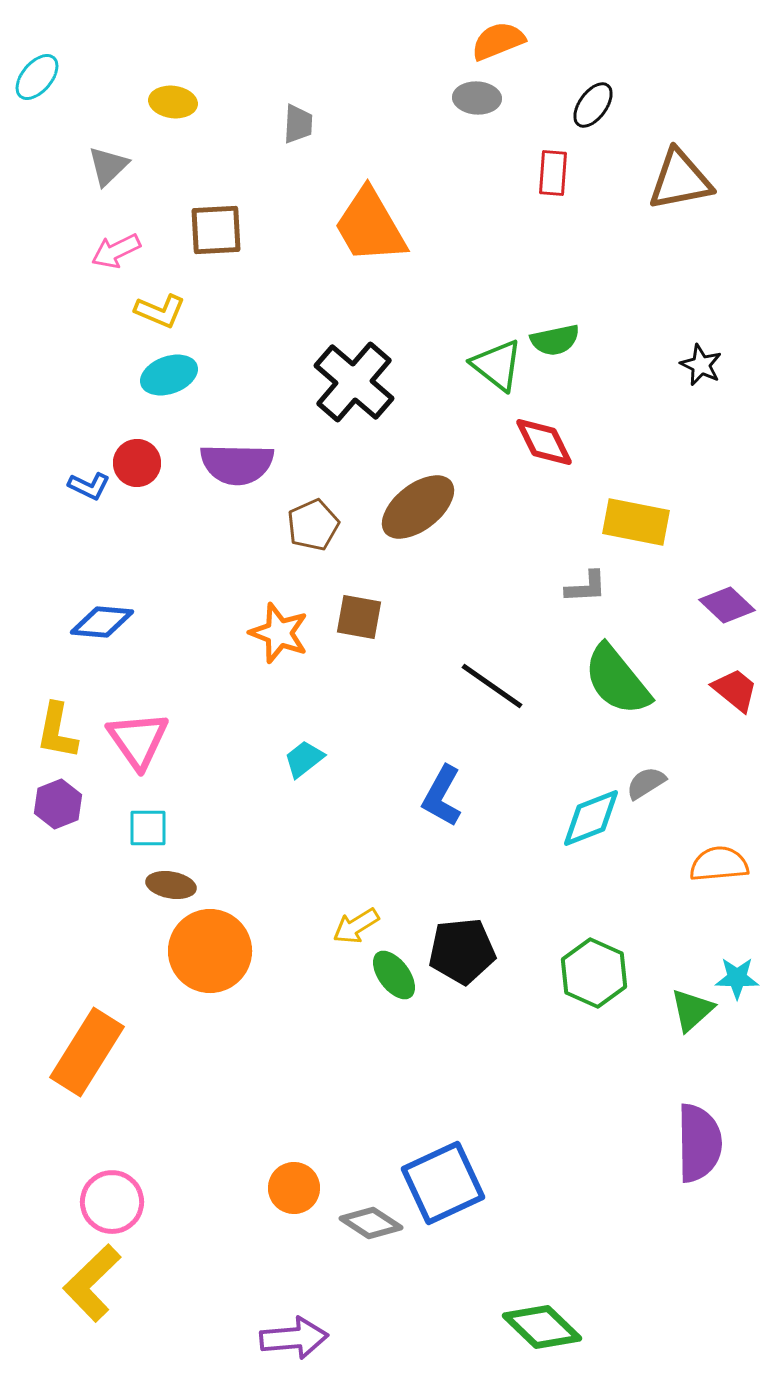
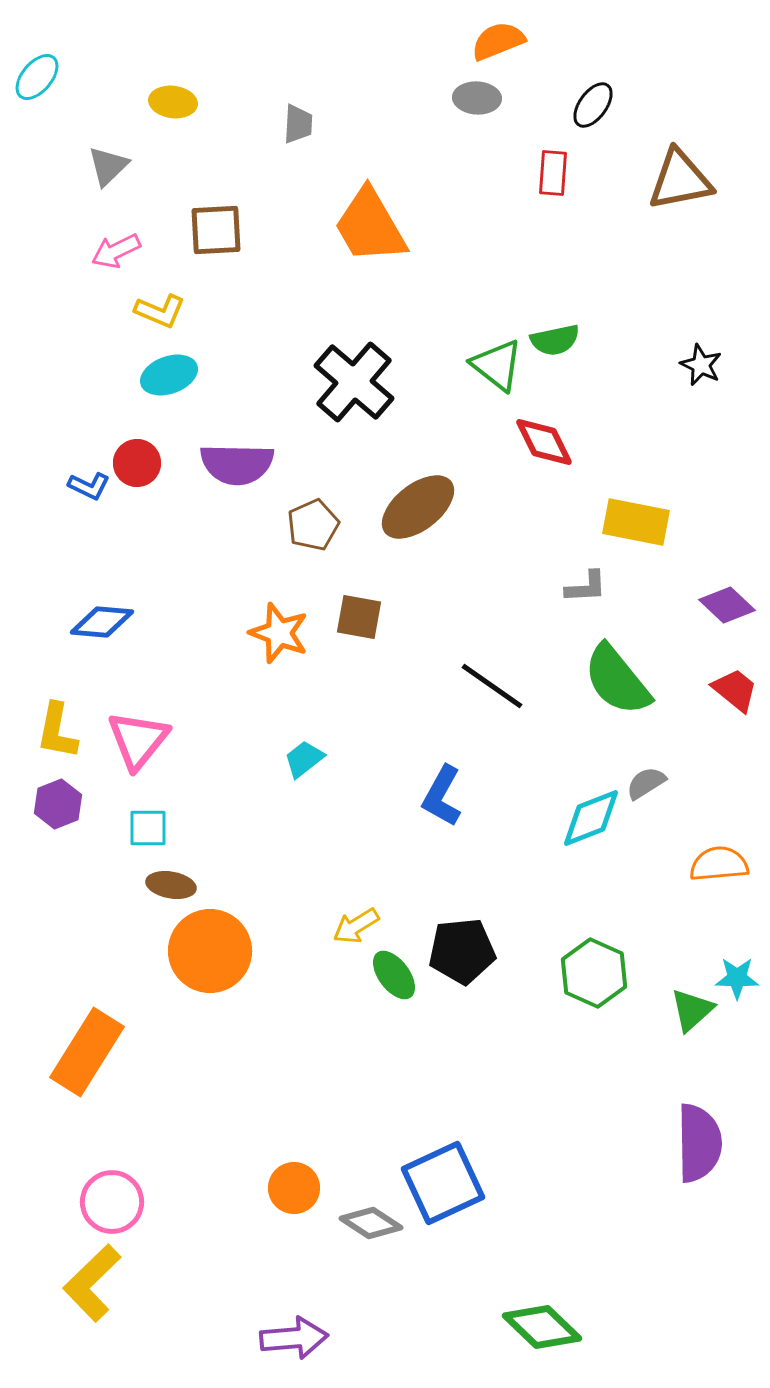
pink triangle at (138, 740): rotated 14 degrees clockwise
